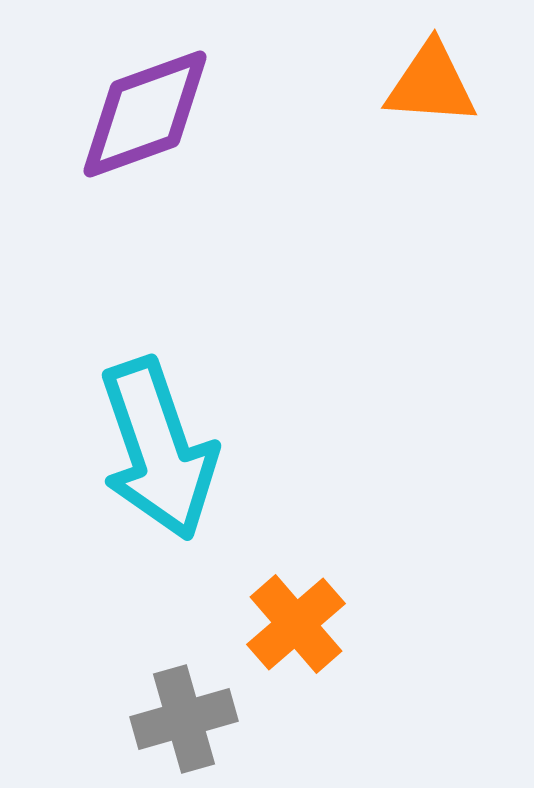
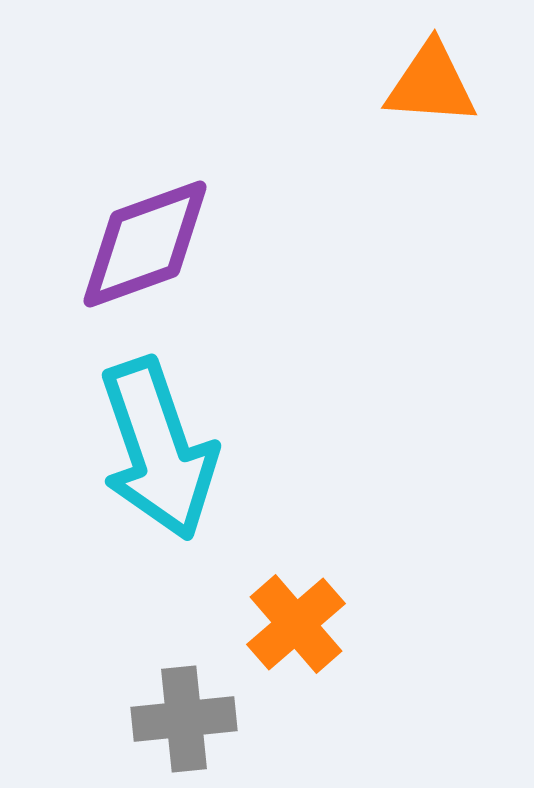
purple diamond: moved 130 px down
gray cross: rotated 10 degrees clockwise
